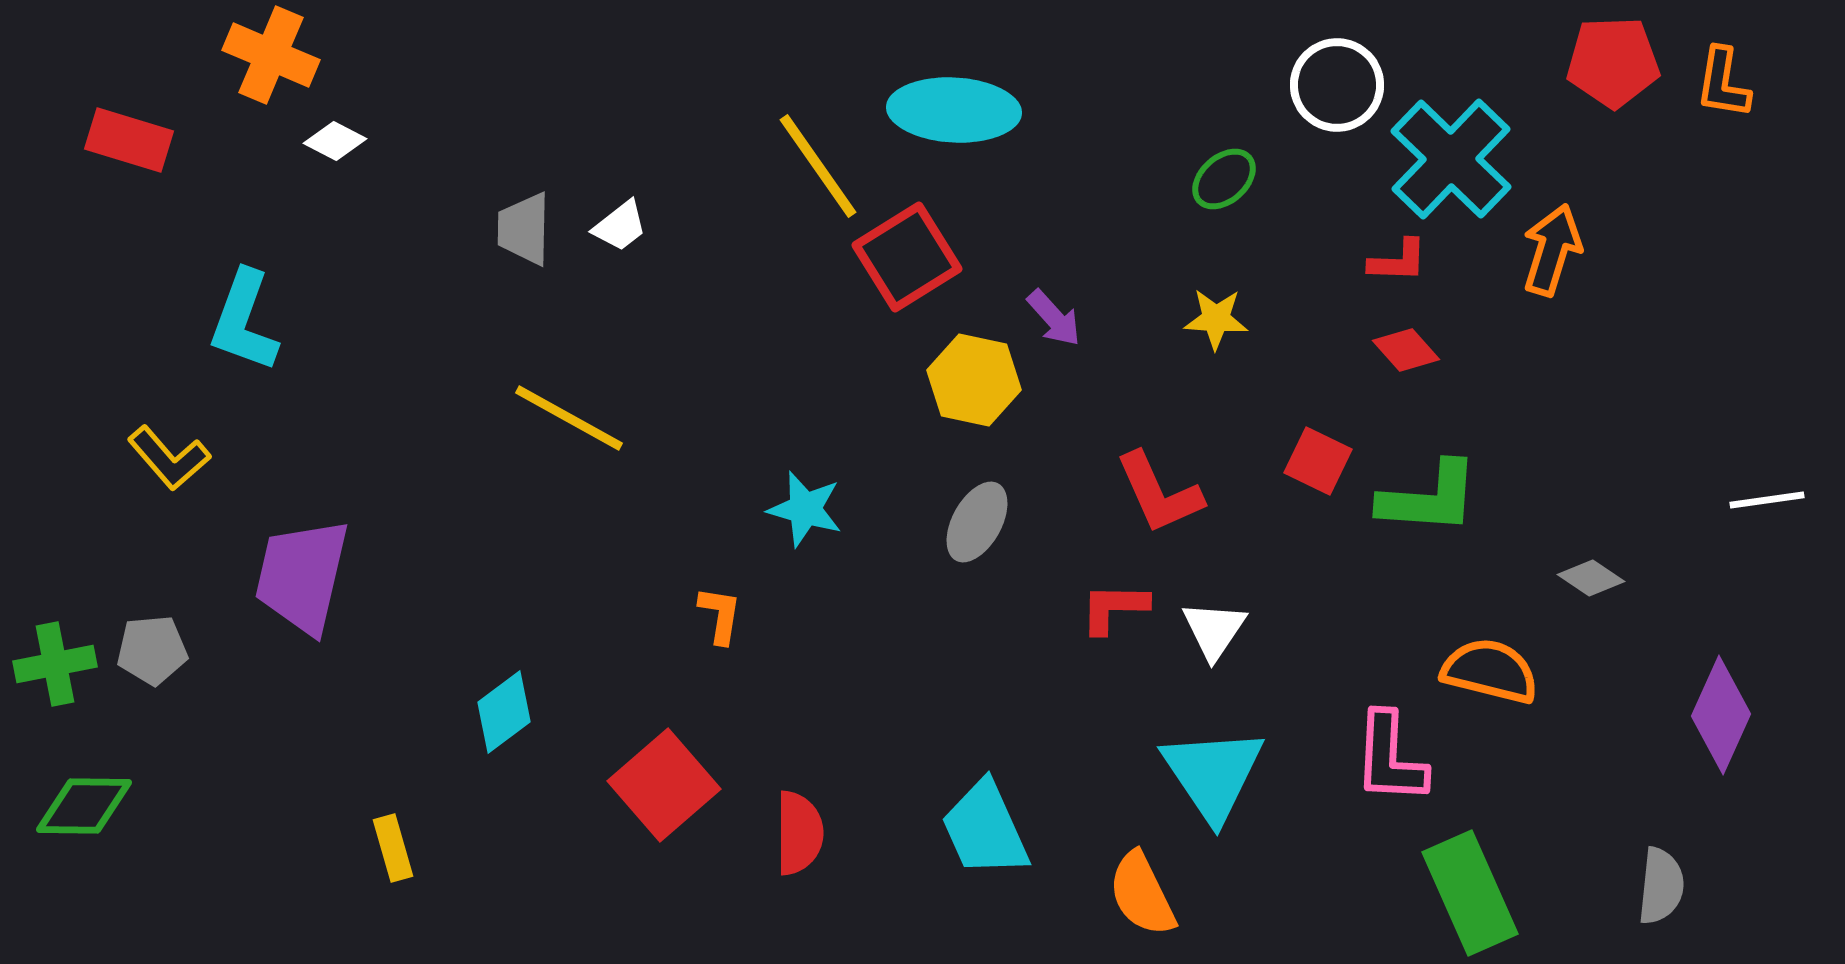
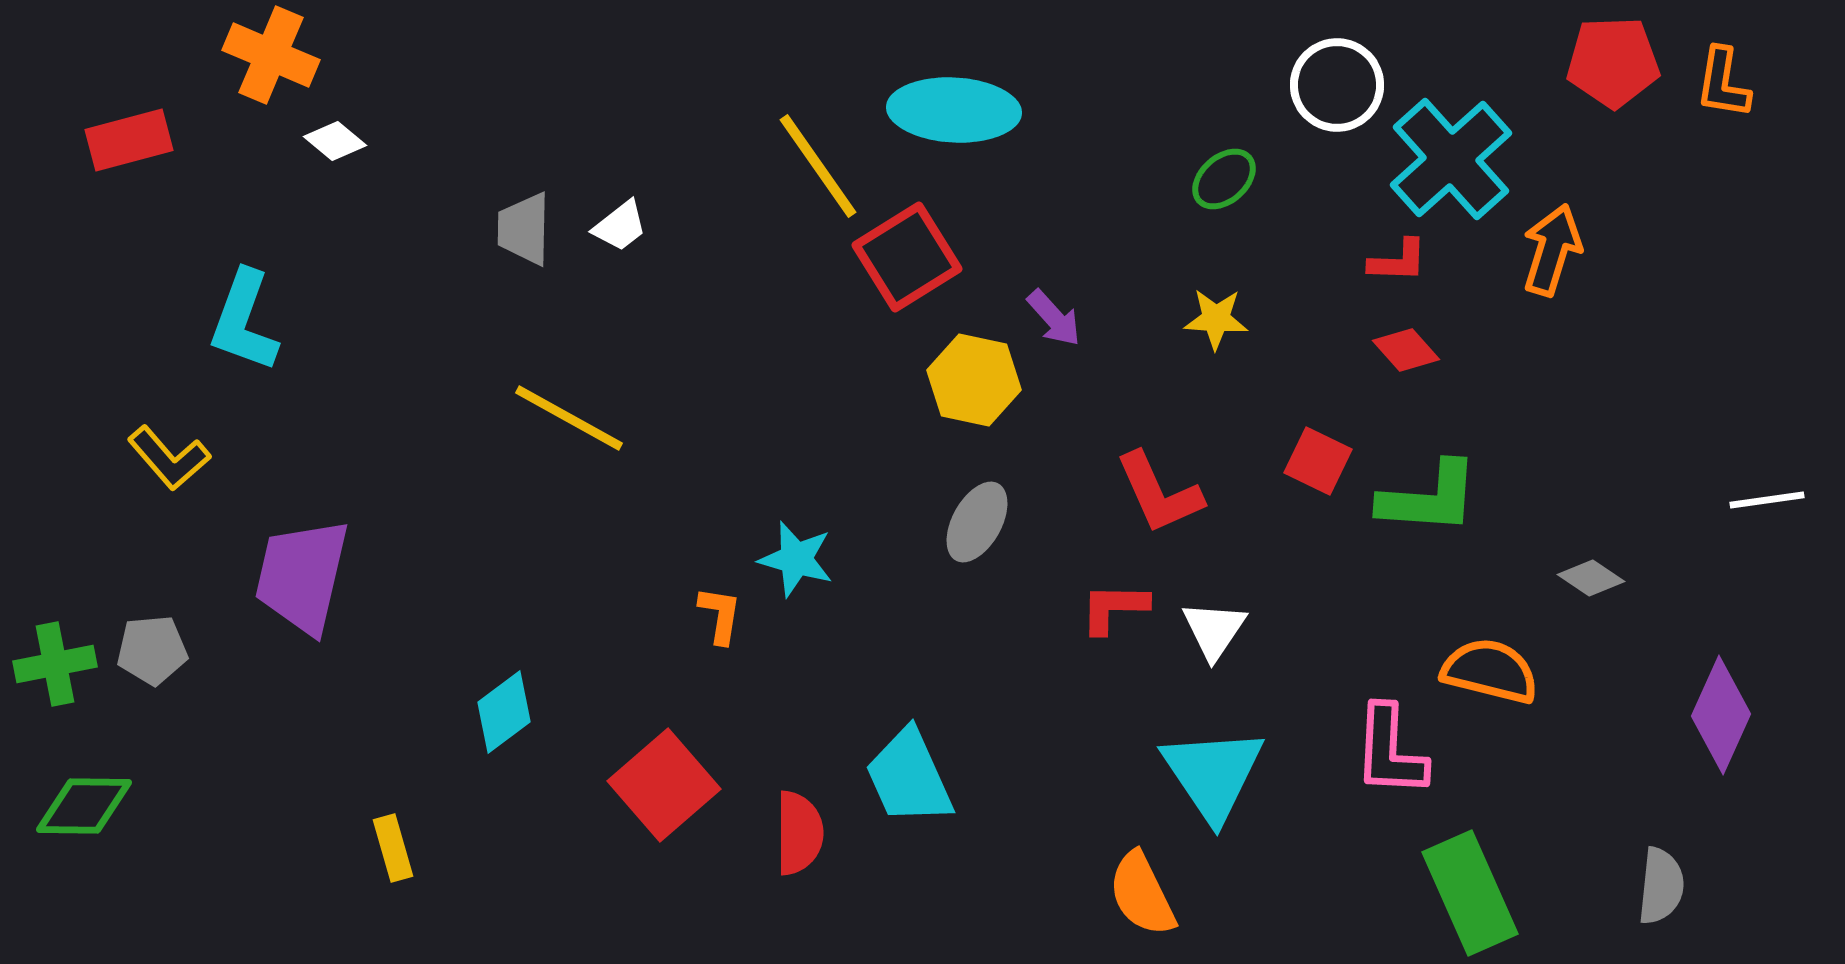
red rectangle at (129, 140): rotated 32 degrees counterclockwise
white diamond at (335, 141): rotated 12 degrees clockwise
cyan cross at (1451, 159): rotated 4 degrees clockwise
cyan star at (805, 509): moved 9 px left, 50 px down
pink L-shape at (1390, 758): moved 7 px up
cyan trapezoid at (985, 829): moved 76 px left, 52 px up
